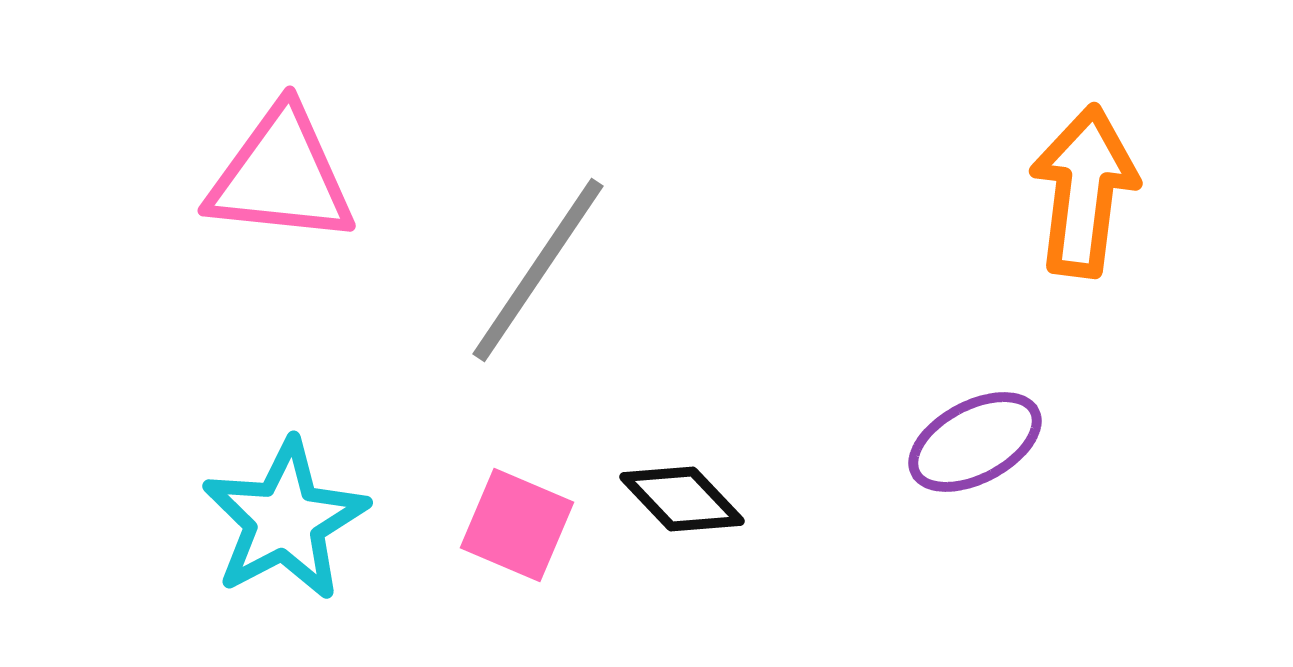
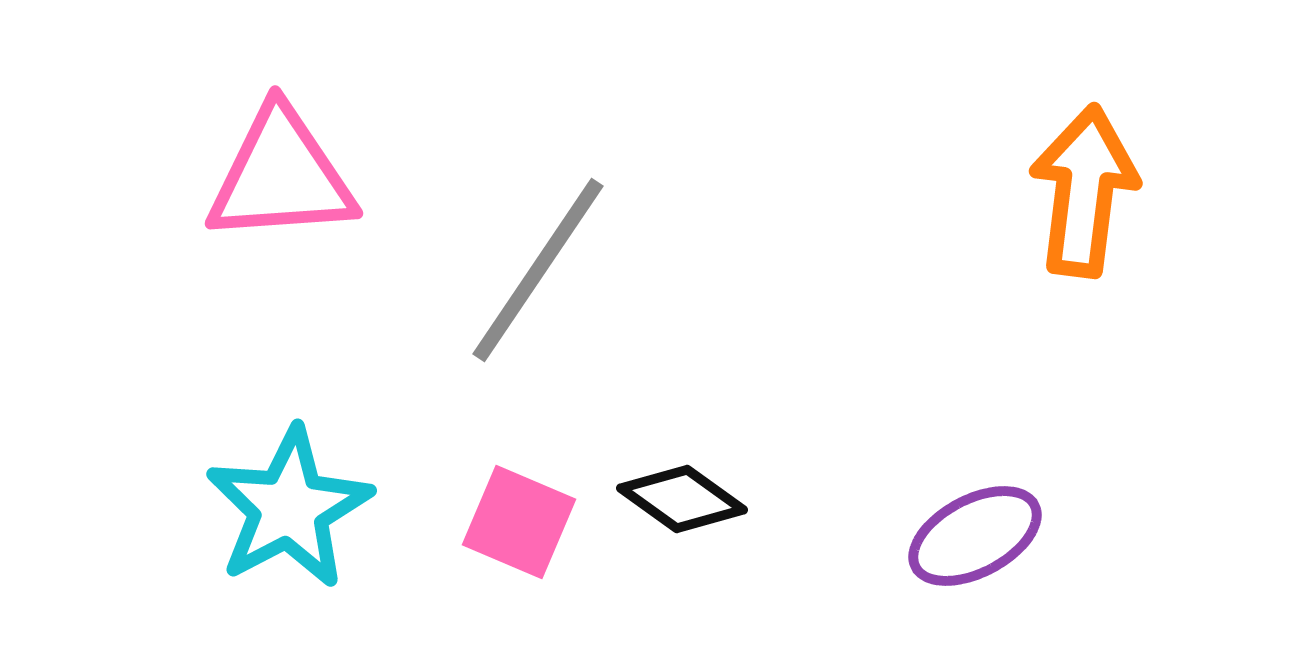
pink triangle: rotated 10 degrees counterclockwise
purple ellipse: moved 94 px down
black diamond: rotated 11 degrees counterclockwise
cyan star: moved 4 px right, 12 px up
pink square: moved 2 px right, 3 px up
